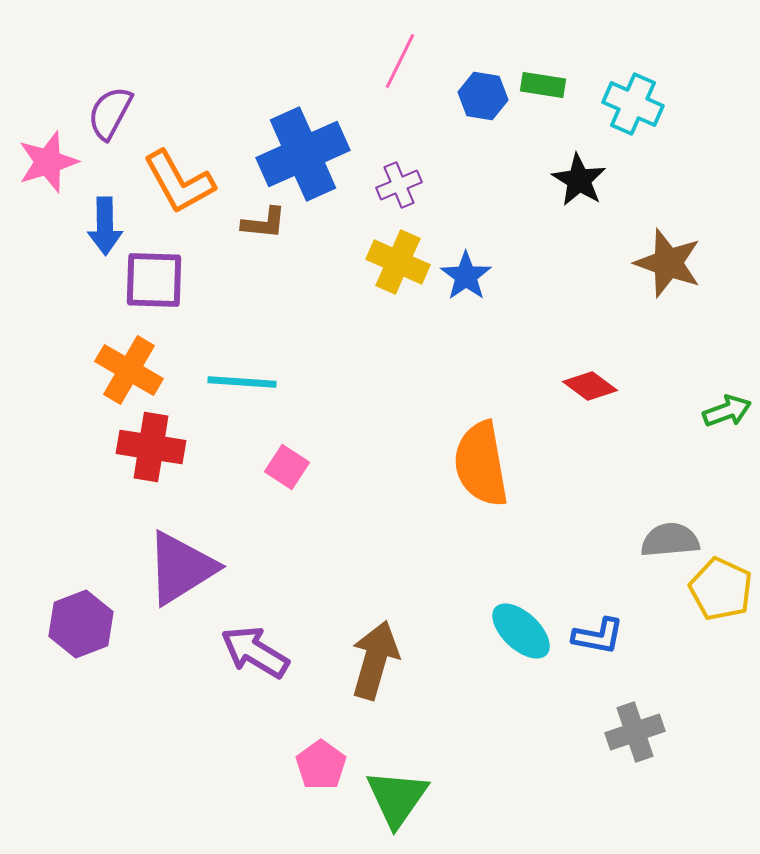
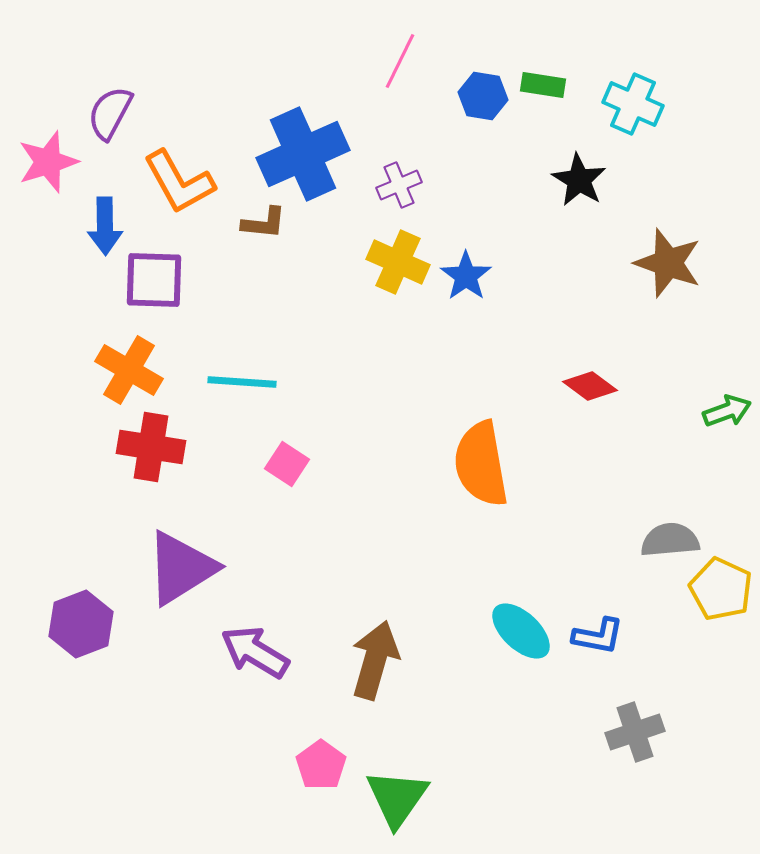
pink square: moved 3 px up
